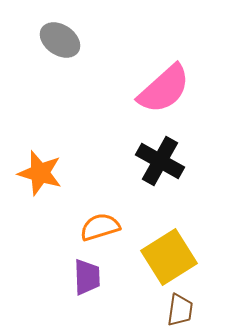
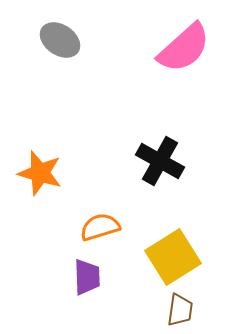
pink semicircle: moved 20 px right, 41 px up
yellow square: moved 4 px right
